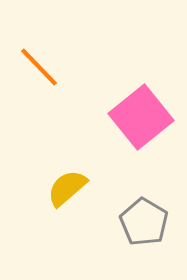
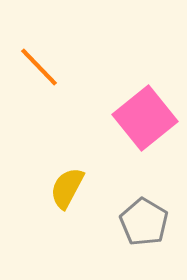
pink square: moved 4 px right, 1 px down
yellow semicircle: rotated 21 degrees counterclockwise
